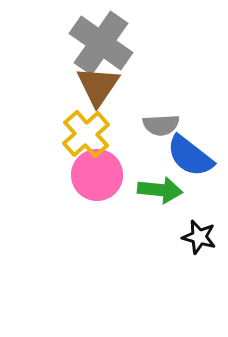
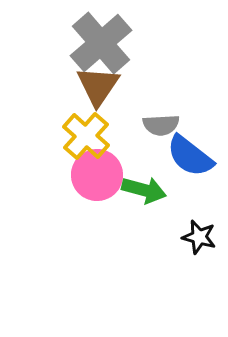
gray cross: rotated 14 degrees clockwise
yellow cross: moved 2 px down; rotated 6 degrees counterclockwise
green arrow: moved 16 px left; rotated 9 degrees clockwise
